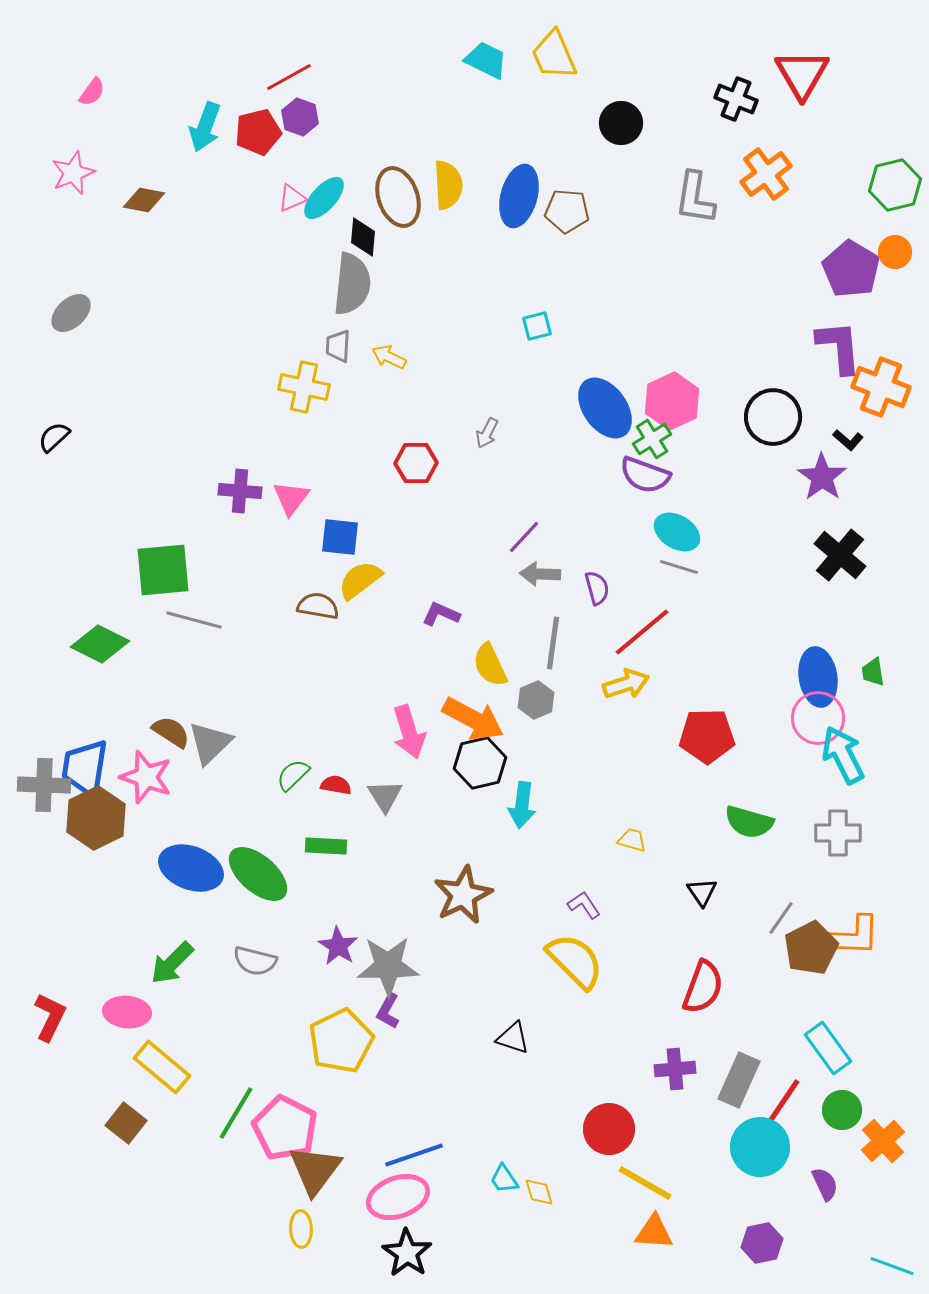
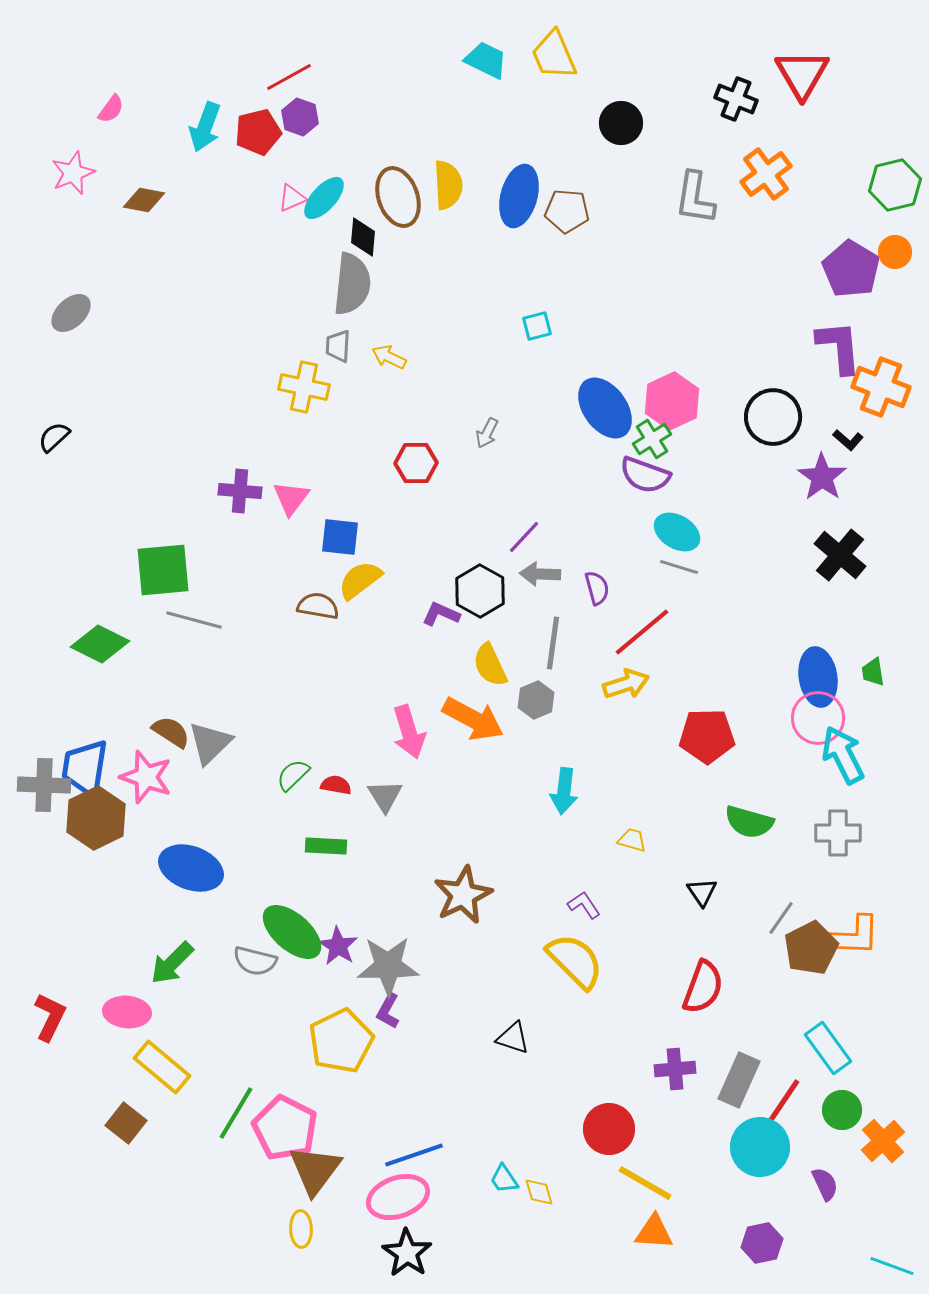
pink semicircle at (92, 92): moved 19 px right, 17 px down
black hexagon at (480, 763): moved 172 px up; rotated 18 degrees counterclockwise
cyan arrow at (522, 805): moved 42 px right, 14 px up
green ellipse at (258, 874): moved 34 px right, 58 px down
